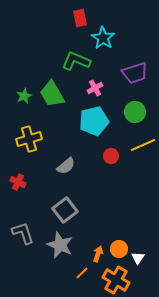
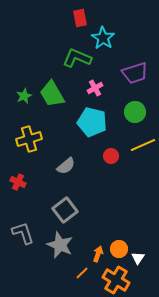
green L-shape: moved 1 px right, 3 px up
cyan pentagon: moved 2 px left, 1 px down; rotated 28 degrees clockwise
